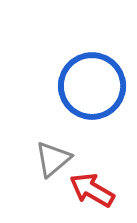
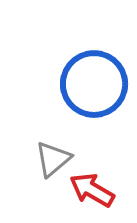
blue circle: moved 2 px right, 2 px up
